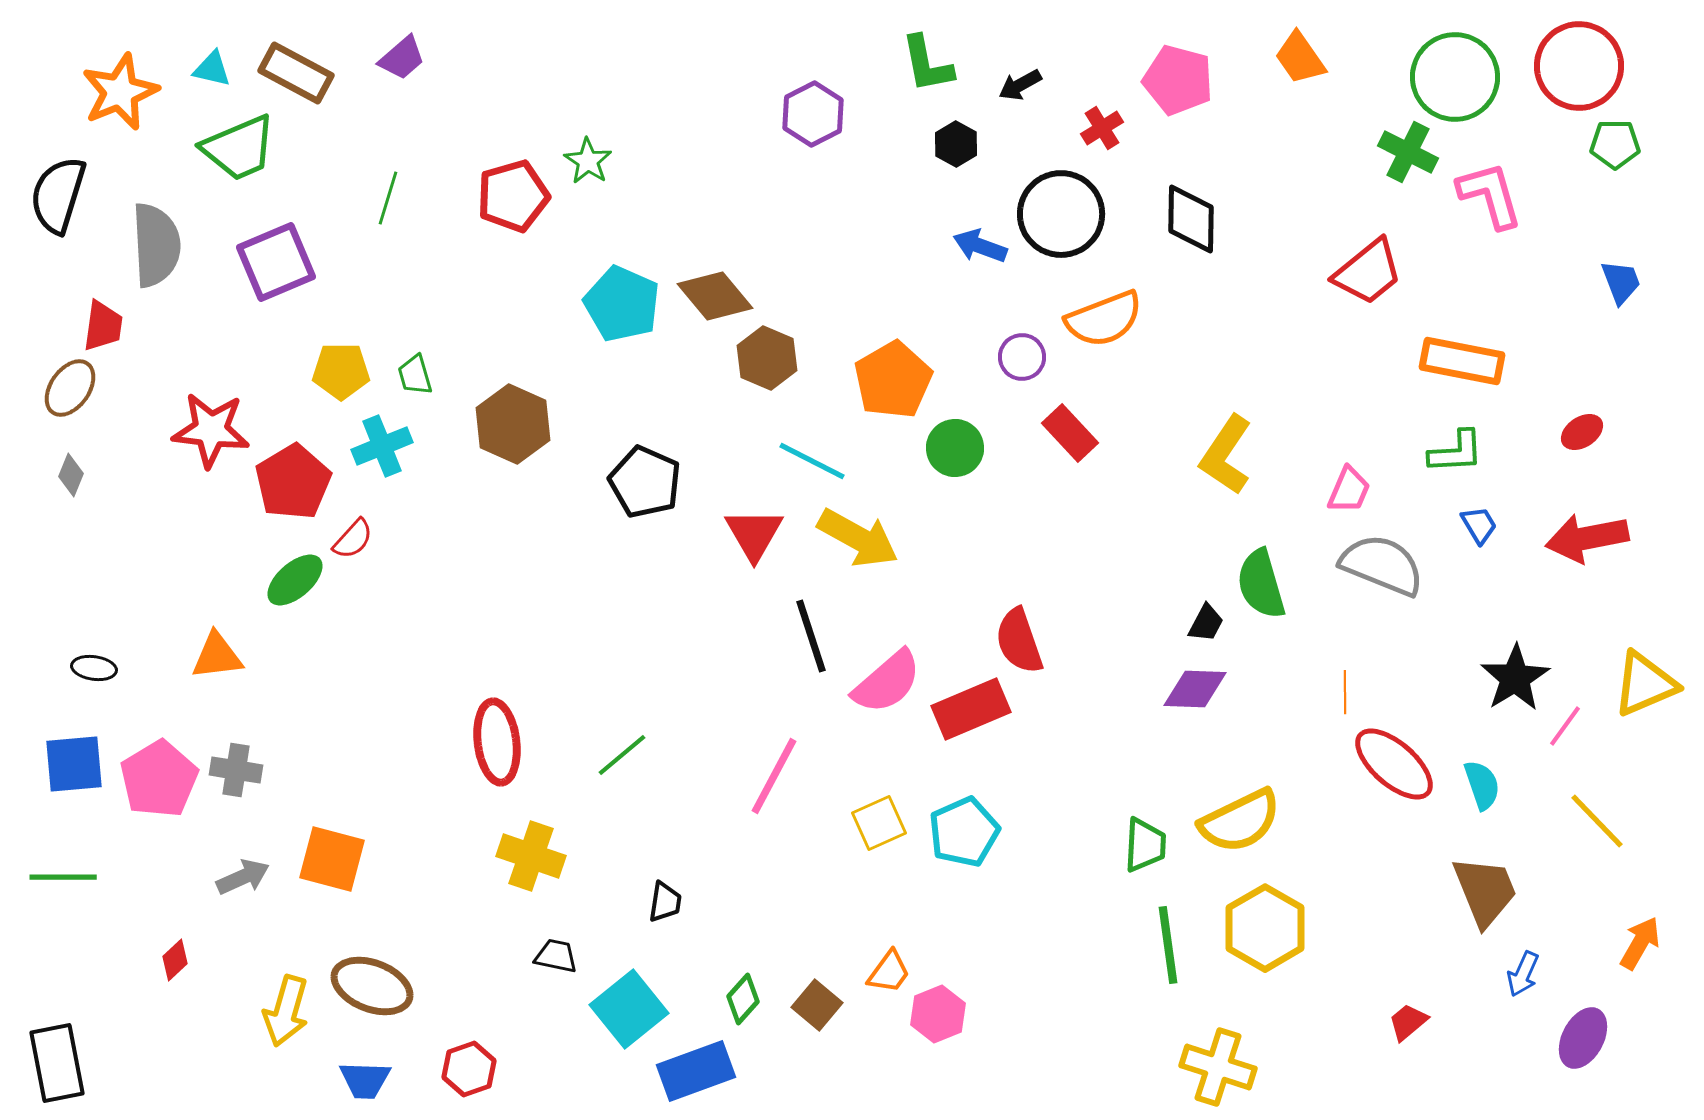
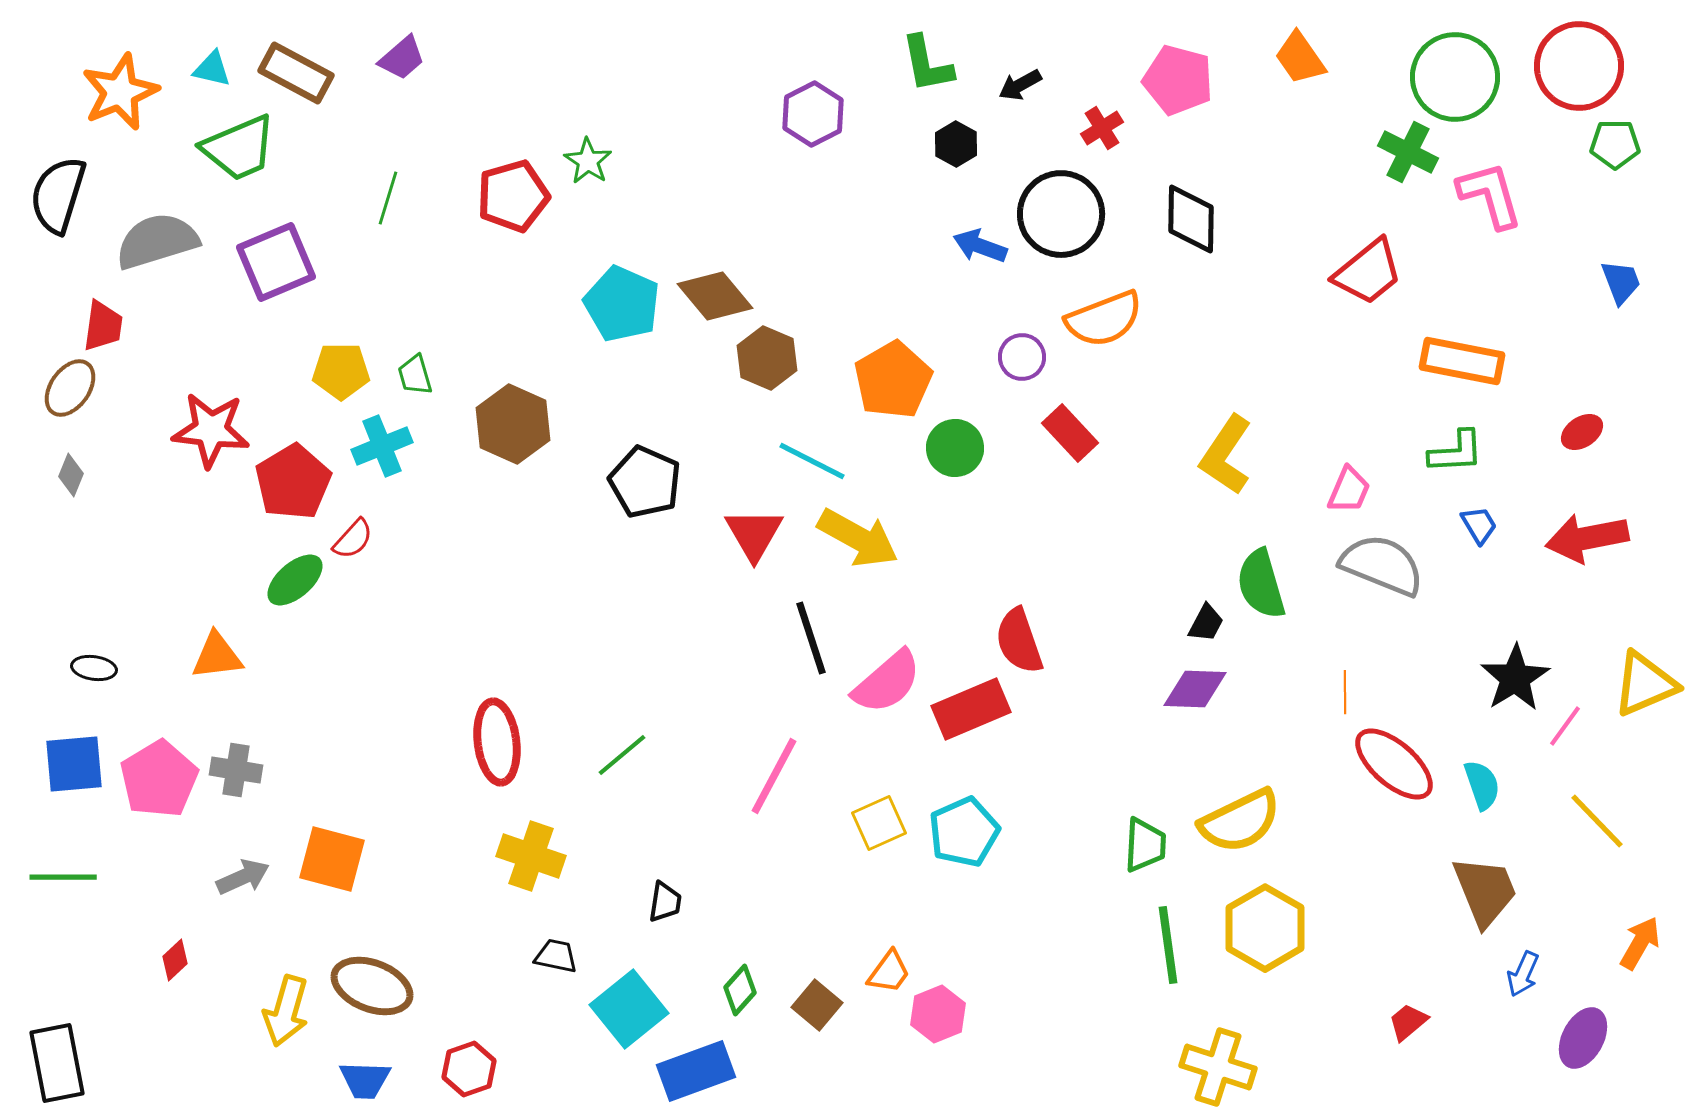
gray semicircle at (156, 245): moved 1 px right, 4 px up; rotated 104 degrees counterclockwise
black line at (811, 636): moved 2 px down
green diamond at (743, 999): moved 3 px left, 9 px up
